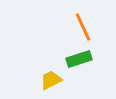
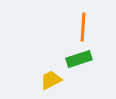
orange line: rotated 28 degrees clockwise
